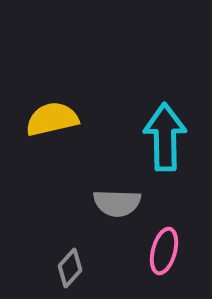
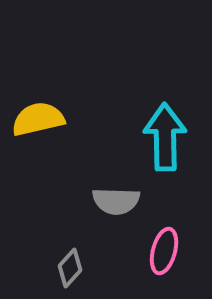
yellow semicircle: moved 14 px left
gray semicircle: moved 1 px left, 2 px up
